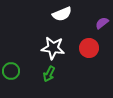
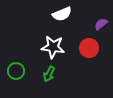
purple semicircle: moved 1 px left, 1 px down
white star: moved 1 px up
green circle: moved 5 px right
